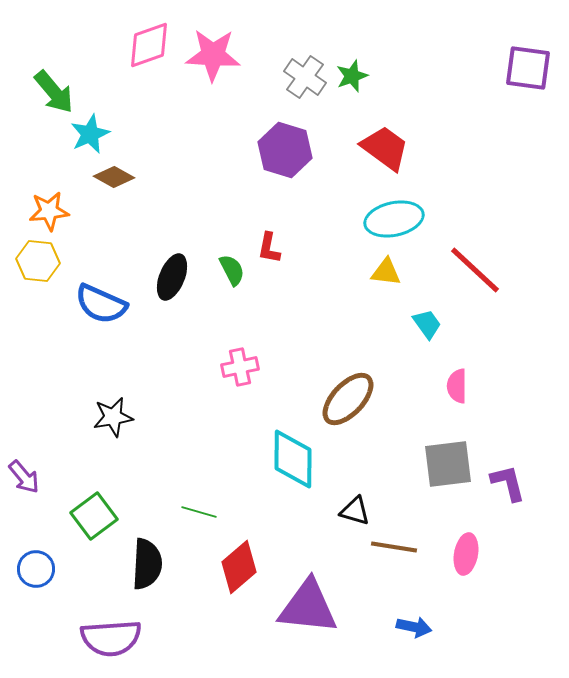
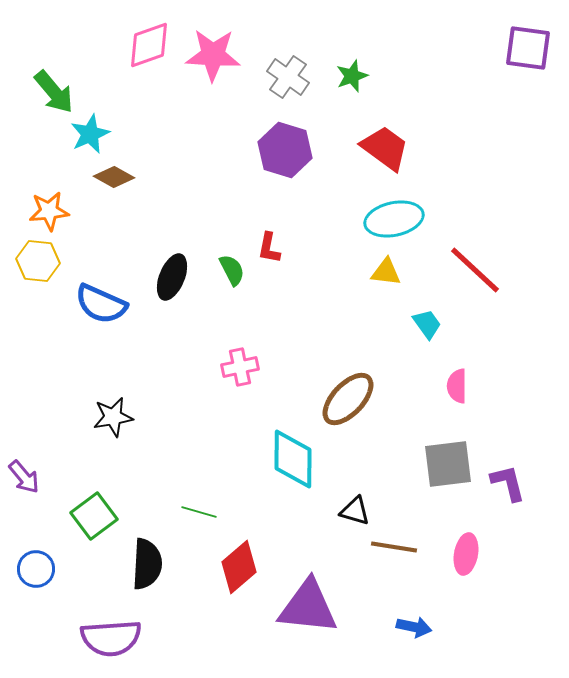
purple square: moved 20 px up
gray cross: moved 17 px left
